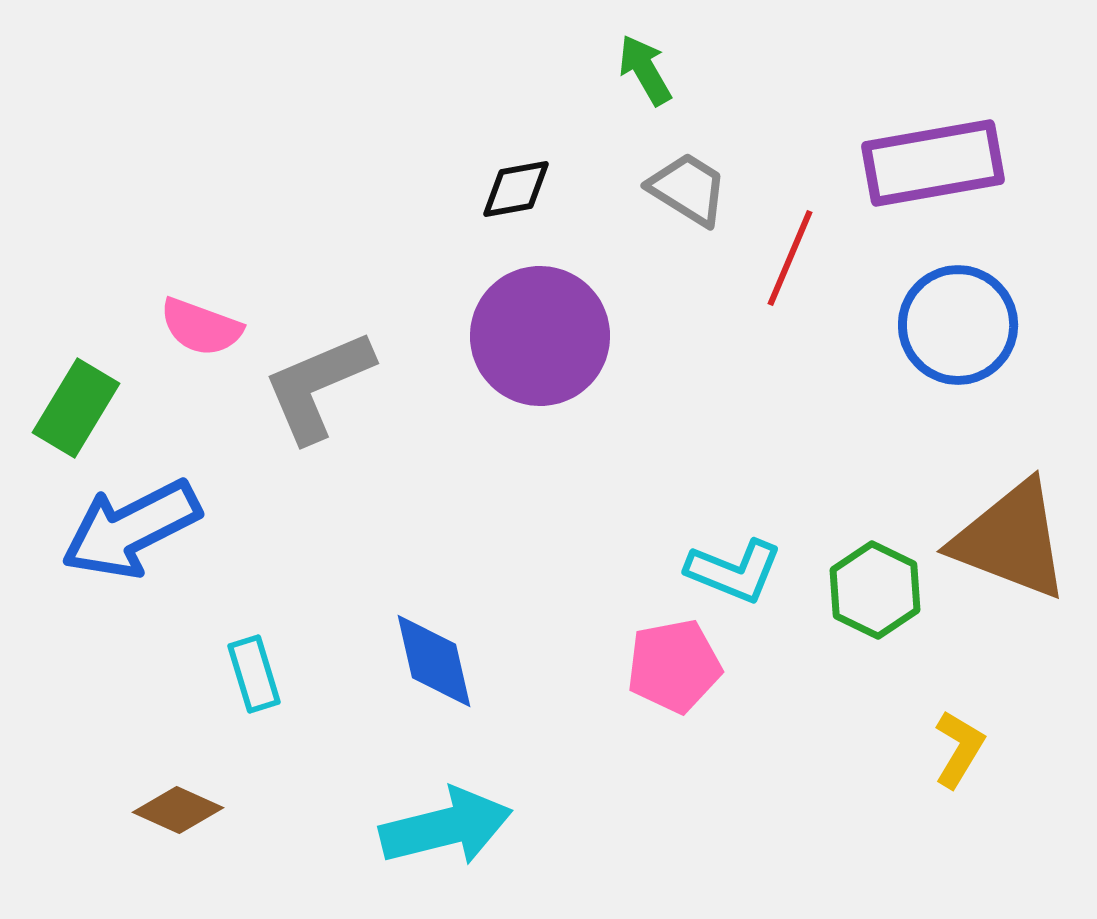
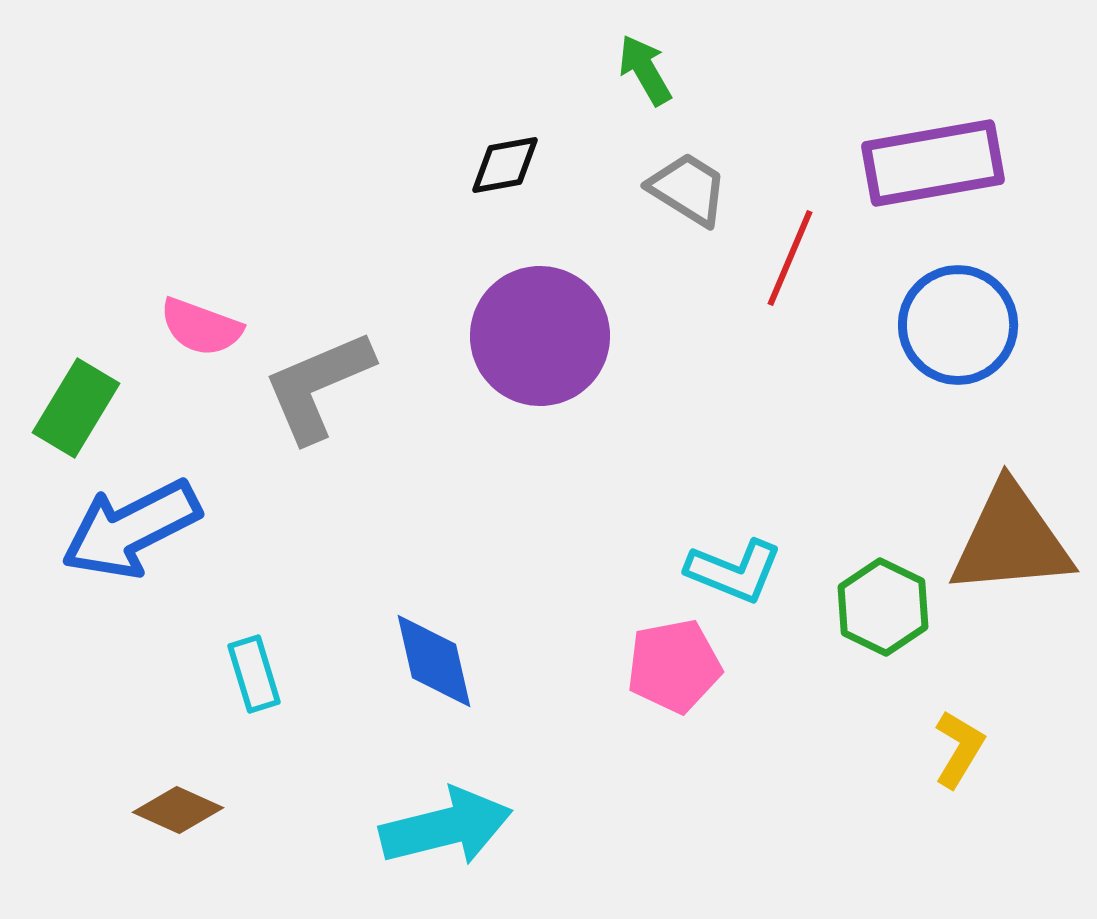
black diamond: moved 11 px left, 24 px up
brown triangle: rotated 26 degrees counterclockwise
green hexagon: moved 8 px right, 17 px down
